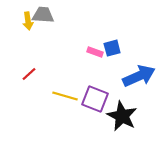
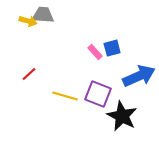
yellow arrow: rotated 66 degrees counterclockwise
pink rectangle: rotated 28 degrees clockwise
purple square: moved 3 px right, 5 px up
